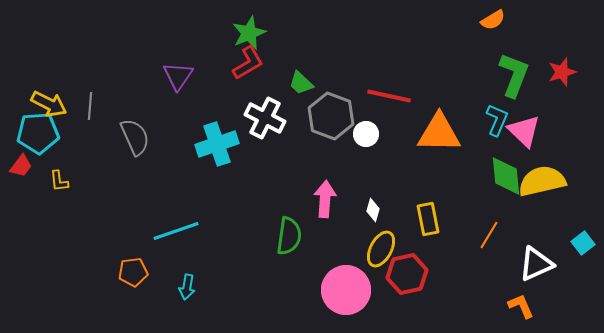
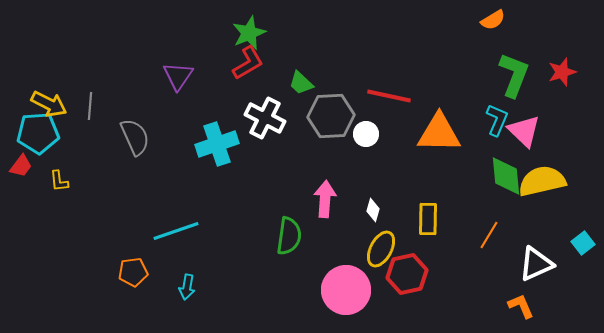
gray hexagon: rotated 24 degrees counterclockwise
yellow rectangle: rotated 12 degrees clockwise
